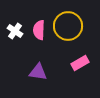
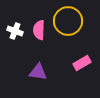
yellow circle: moved 5 px up
white cross: rotated 14 degrees counterclockwise
pink rectangle: moved 2 px right
